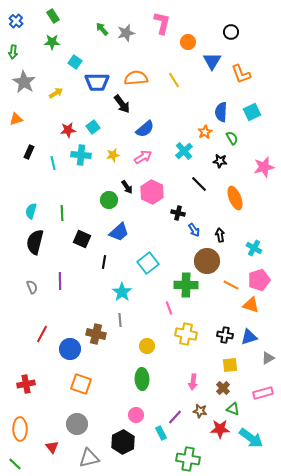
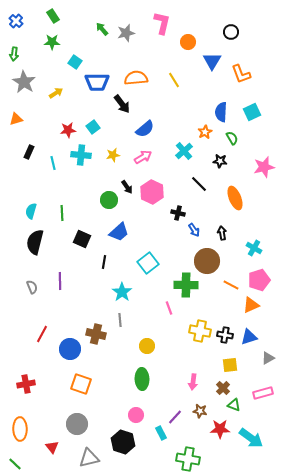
green arrow at (13, 52): moved 1 px right, 2 px down
black arrow at (220, 235): moved 2 px right, 2 px up
orange triangle at (251, 305): rotated 42 degrees counterclockwise
yellow cross at (186, 334): moved 14 px right, 3 px up
green triangle at (233, 409): moved 1 px right, 4 px up
black hexagon at (123, 442): rotated 15 degrees counterclockwise
